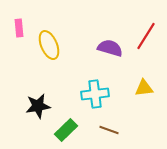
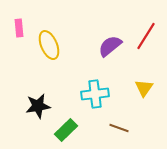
purple semicircle: moved 2 px up; rotated 55 degrees counterclockwise
yellow triangle: rotated 48 degrees counterclockwise
brown line: moved 10 px right, 2 px up
